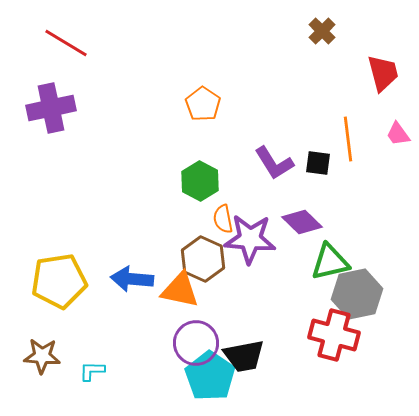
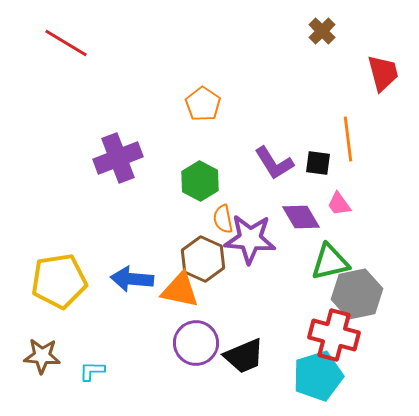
purple cross: moved 67 px right, 50 px down; rotated 9 degrees counterclockwise
pink trapezoid: moved 59 px left, 70 px down
purple diamond: moved 1 px left, 5 px up; rotated 15 degrees clockwise
black trapezoid: rotated 12 degrees counterclockwise
cyan pentagon: moved 108 px right; rotated 21 degrees clockwise
